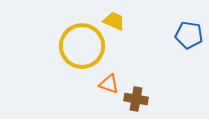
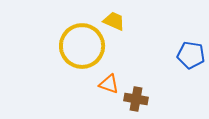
blue pentagon: moved 2 px right, 20 px down
